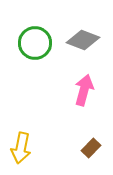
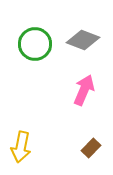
green circle: moved 1 px down
pink arrow: rotated 8 degrees clockwise
yellow arrow: moved 1 px up
